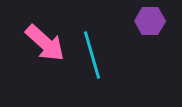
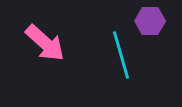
cyan line: moved 29 px right
